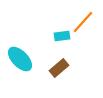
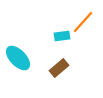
cyan ellipse: moved 2 px left, 1 px up
